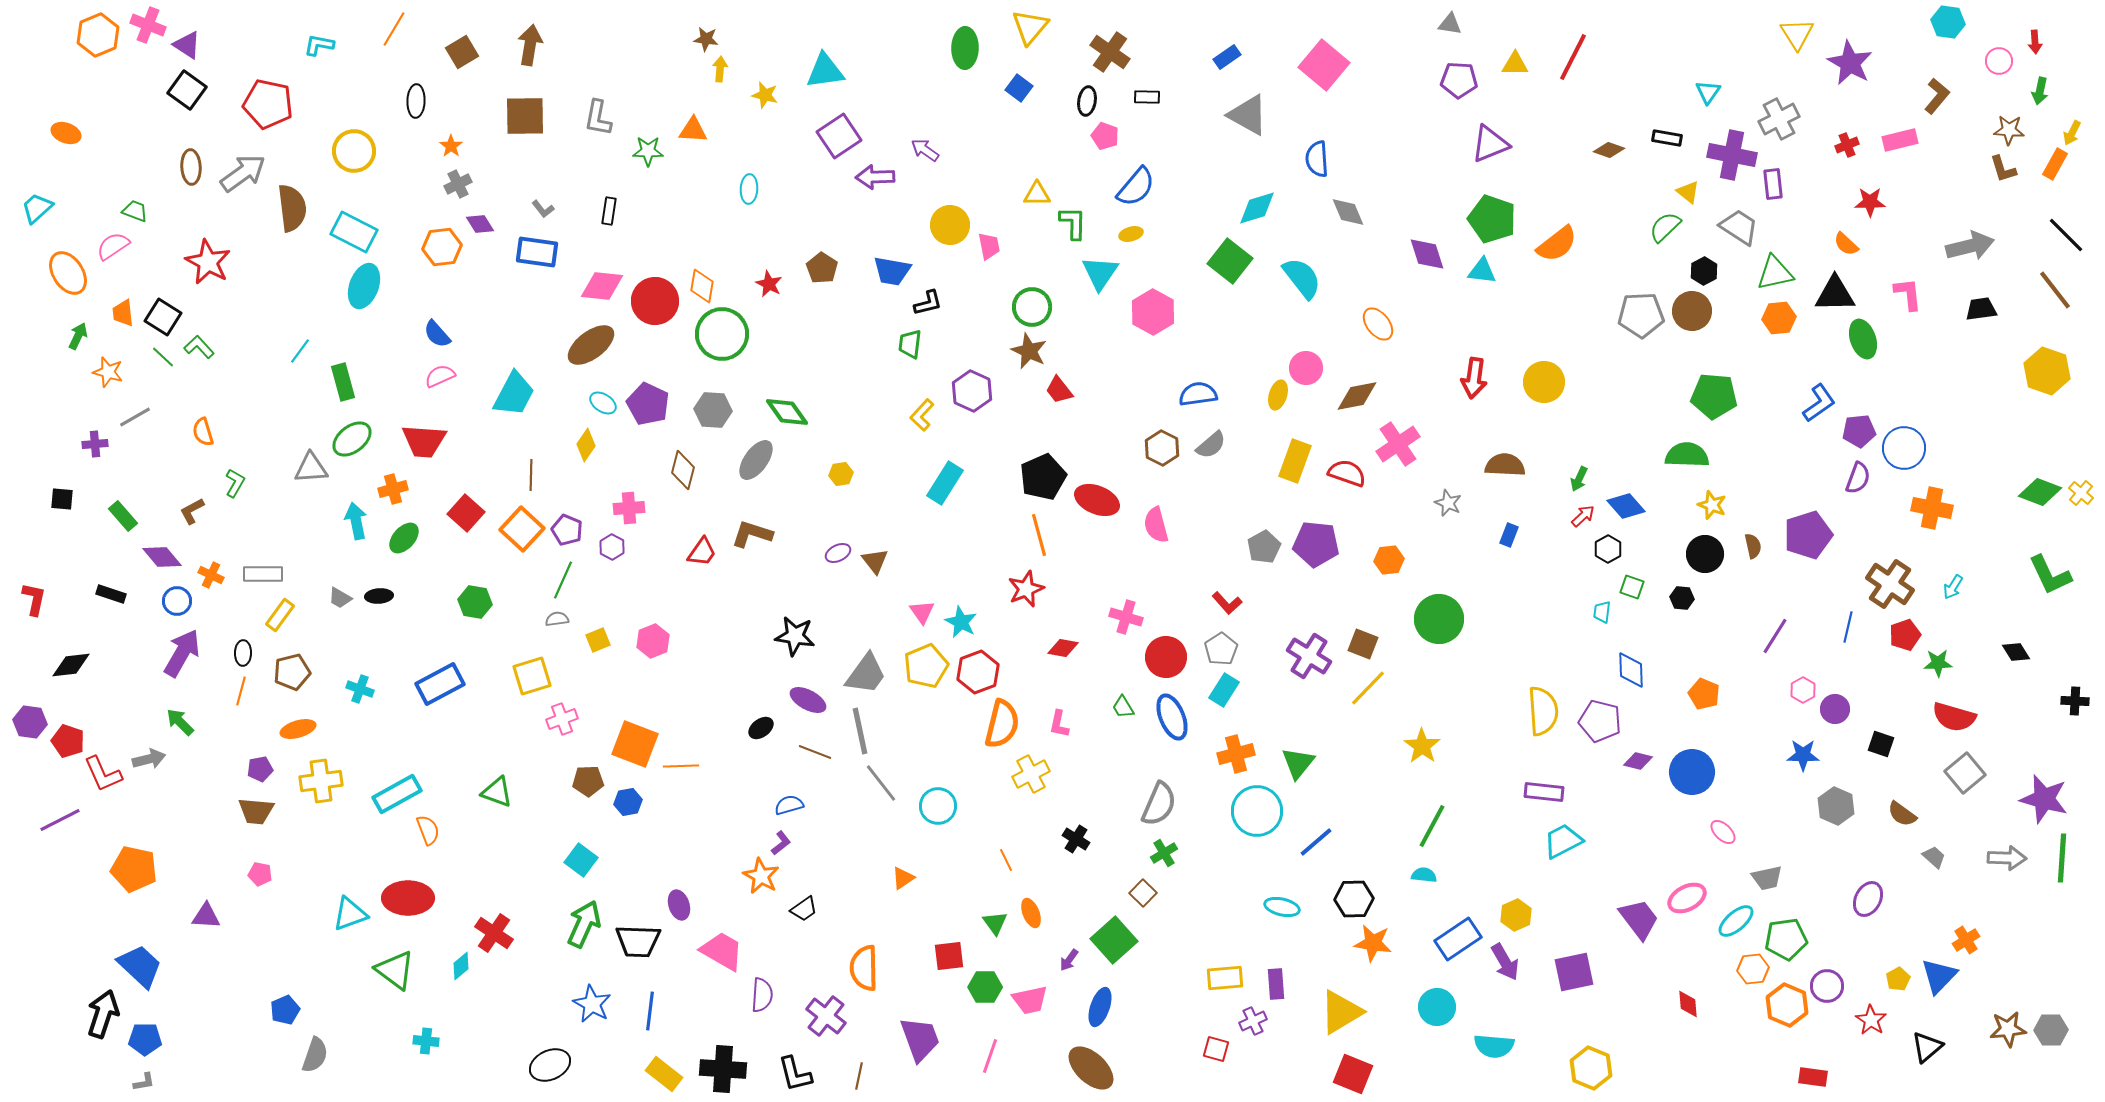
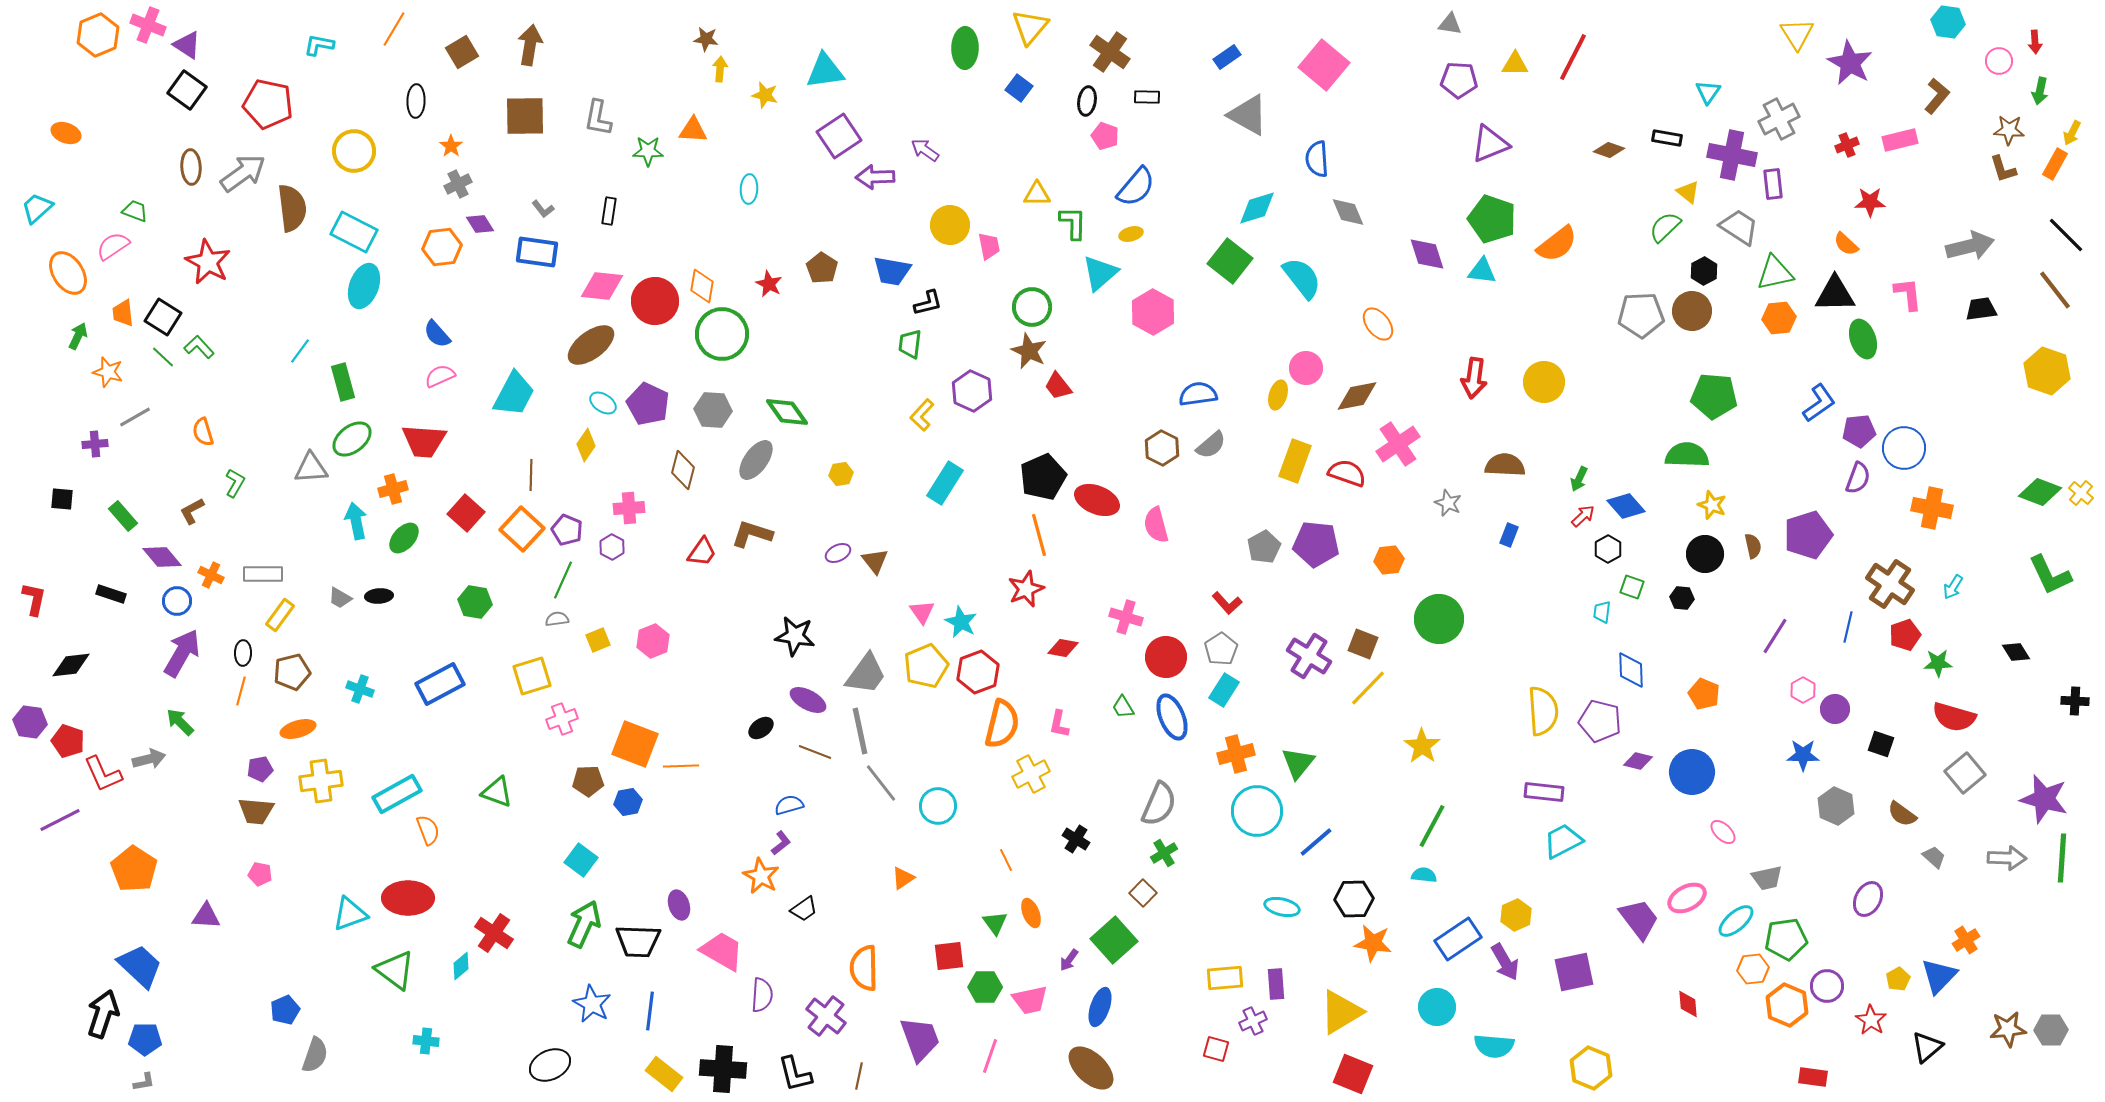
cyan triangle at (1100, 273): rotated 15 degrees clockwise
red trapezoid at (1059, 390): moved 1 px left, 4 px up
orange pentagon at (134, 869): rotated 21 degrees clockwise
